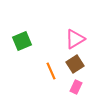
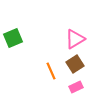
green square: moved 9 px left, 3 px up
pink rectangle: rotated 40 degrees clockwise
